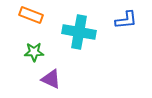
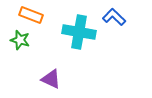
blue L-shape: moved 12 px left, 3 px up; rotated 130 degrees counterclockwise
green star: moved 14 px left, 12 px up; rotated 18 degrees clockwise
